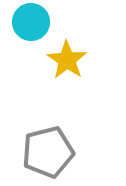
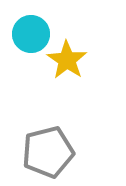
cyan circle: moved 12 px down
